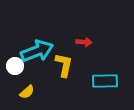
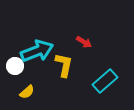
red arrow: rotated 28 degrees clockwise
cyan rectangle: rotated 40 degrees counterclockwise
